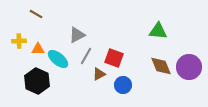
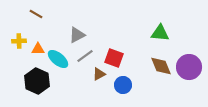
green triangle: moved 2 px right, 2 px down
gray line: moved 1 px left; rotated 24 degrees clockwise
